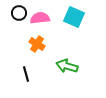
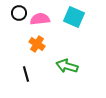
pink semicircle: moved 1 px down
